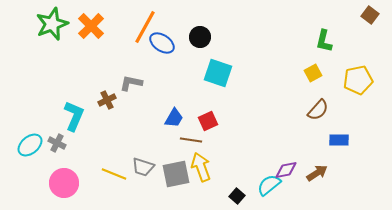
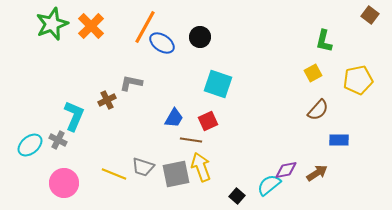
cyan square: moved 11 px down
gray cross: moved 1 px right, 3 px up
